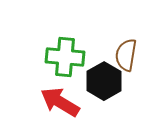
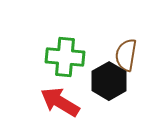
black hexagon: moved 5 px right
